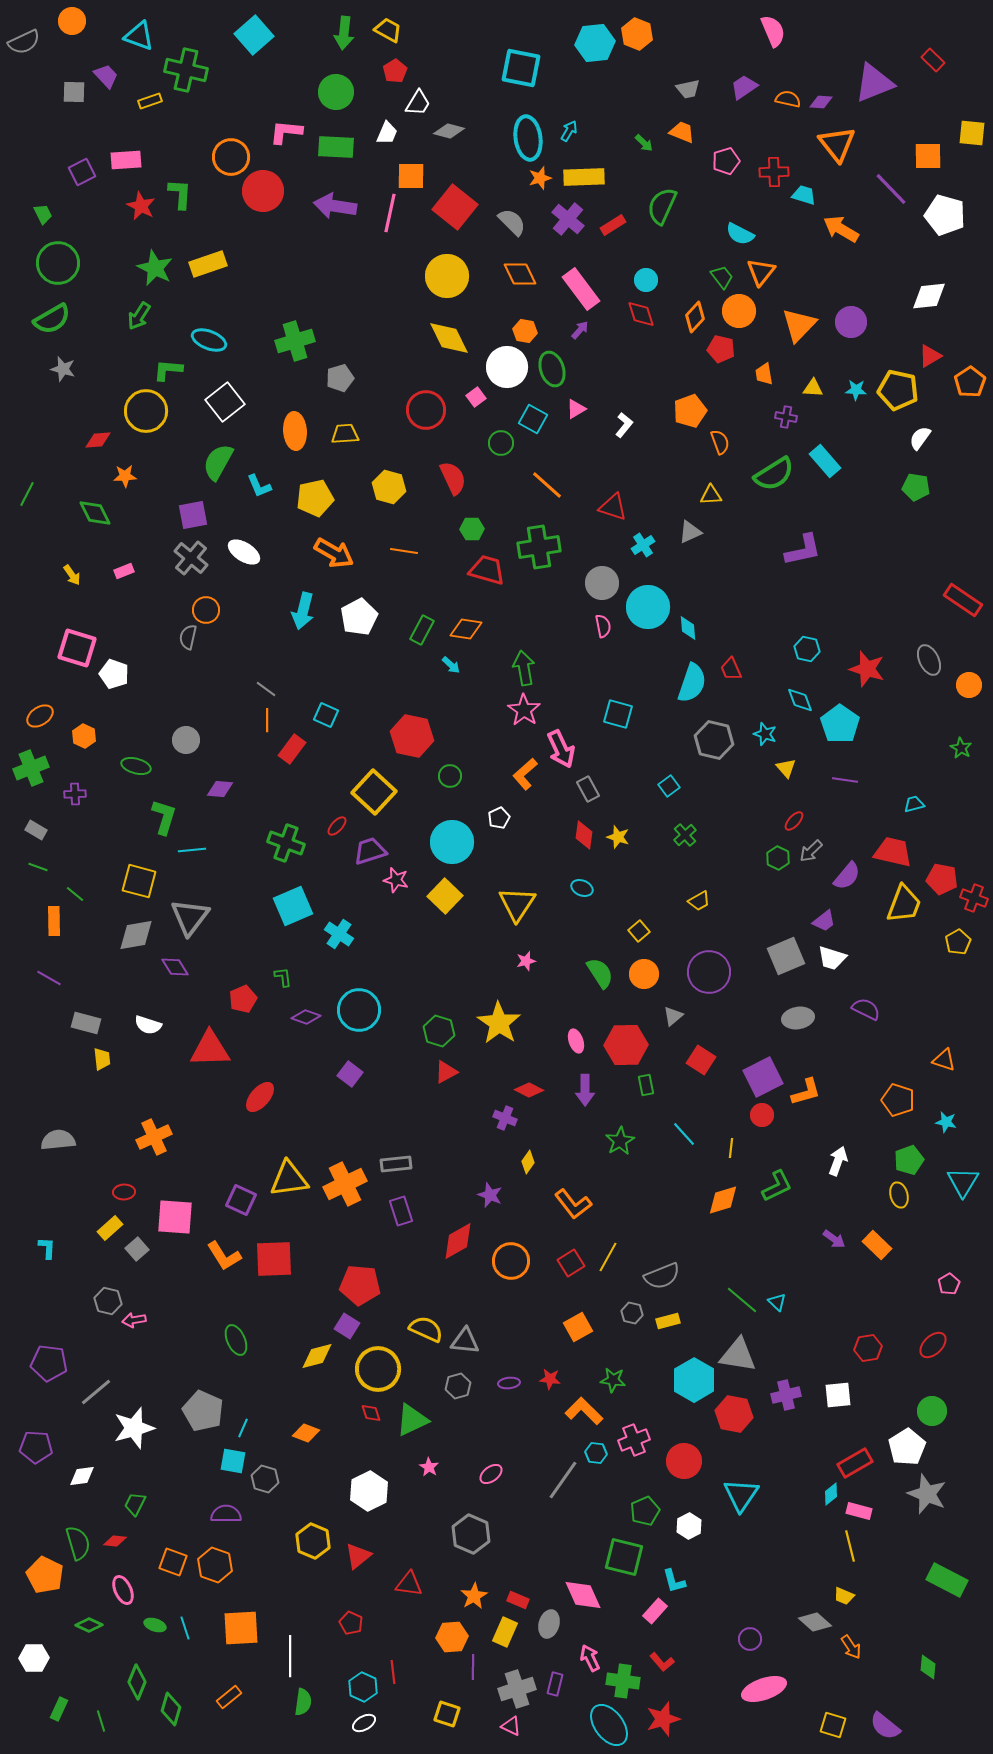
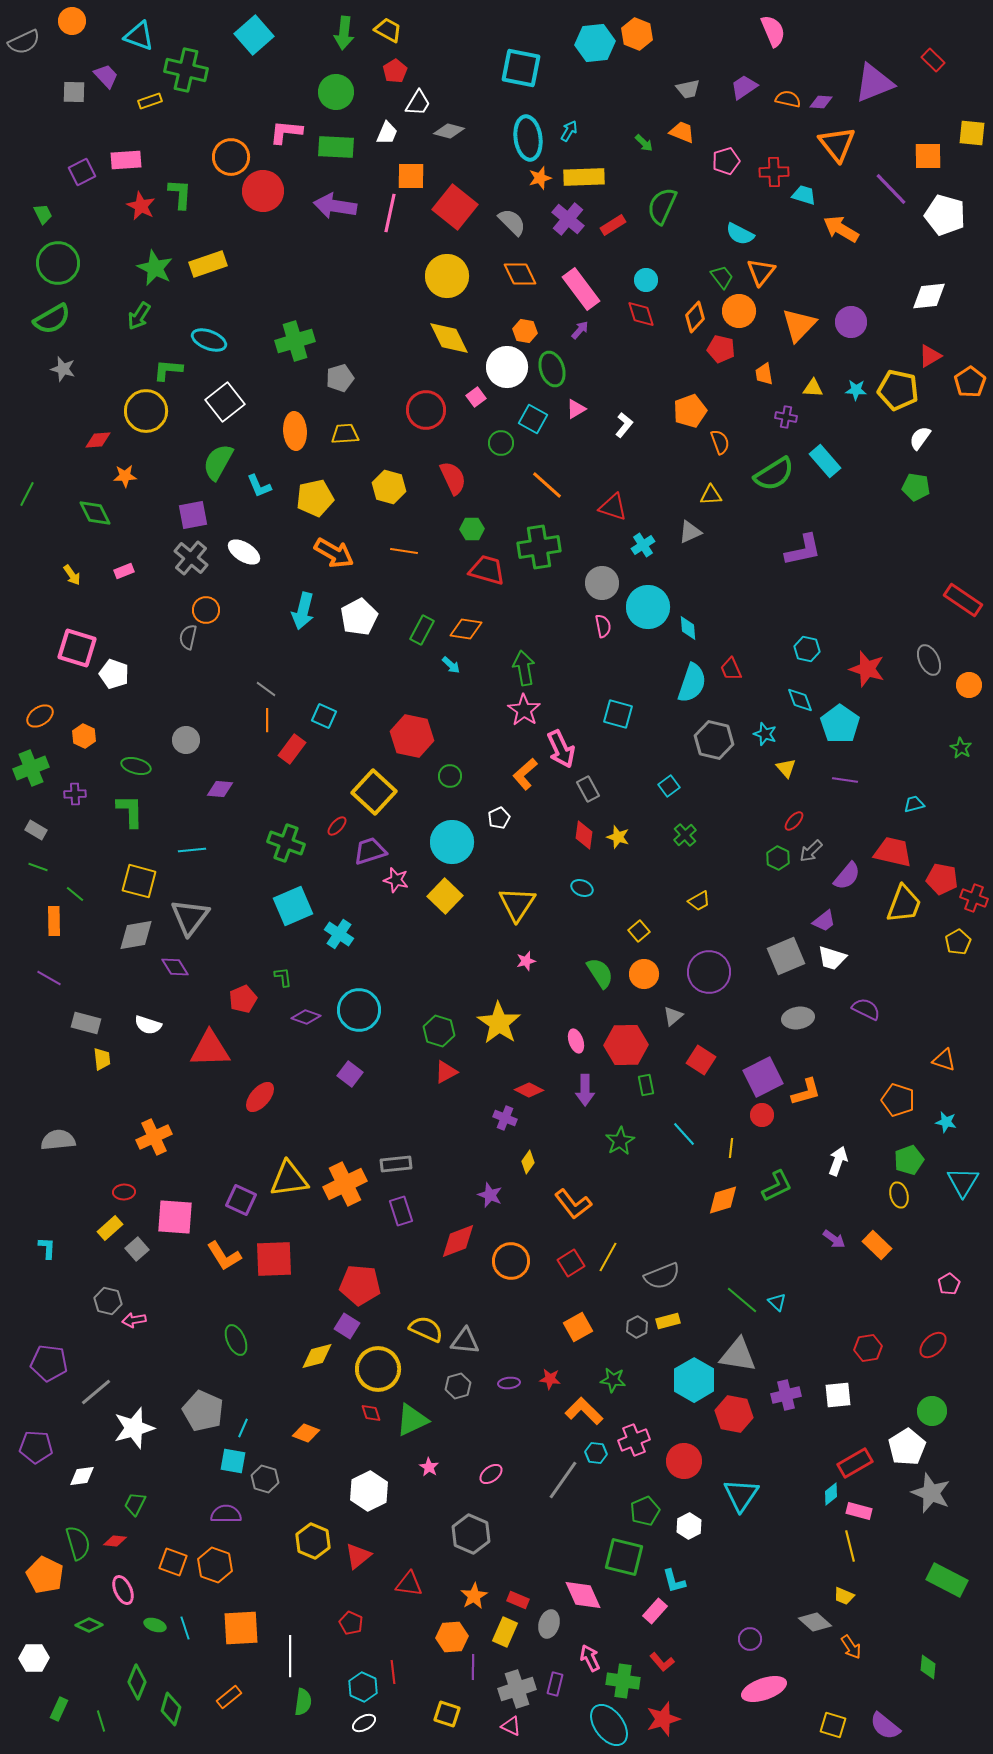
cyan square at (326, 715): moved 2 px left, 1 px down
green L-shape at (164, 817): moved 34 px left, 6 px up; rotated 18 degrees counterclockwise
red diamond at (458, 1241): rotated 9 degrees clockwise
gray hexagon at (632, 1313): moved 5 px right, 14 px down; rotated 20 degrees clockwise
gray star at (927, 1494): moved 4 px right, 1 px up
